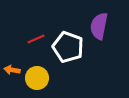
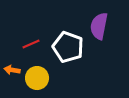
red line: moved 5 px left, 5 px down
